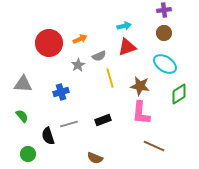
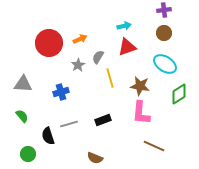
gray semicircle: moved 1 px left, 1 px down; rotated 144 degrees clockwise
